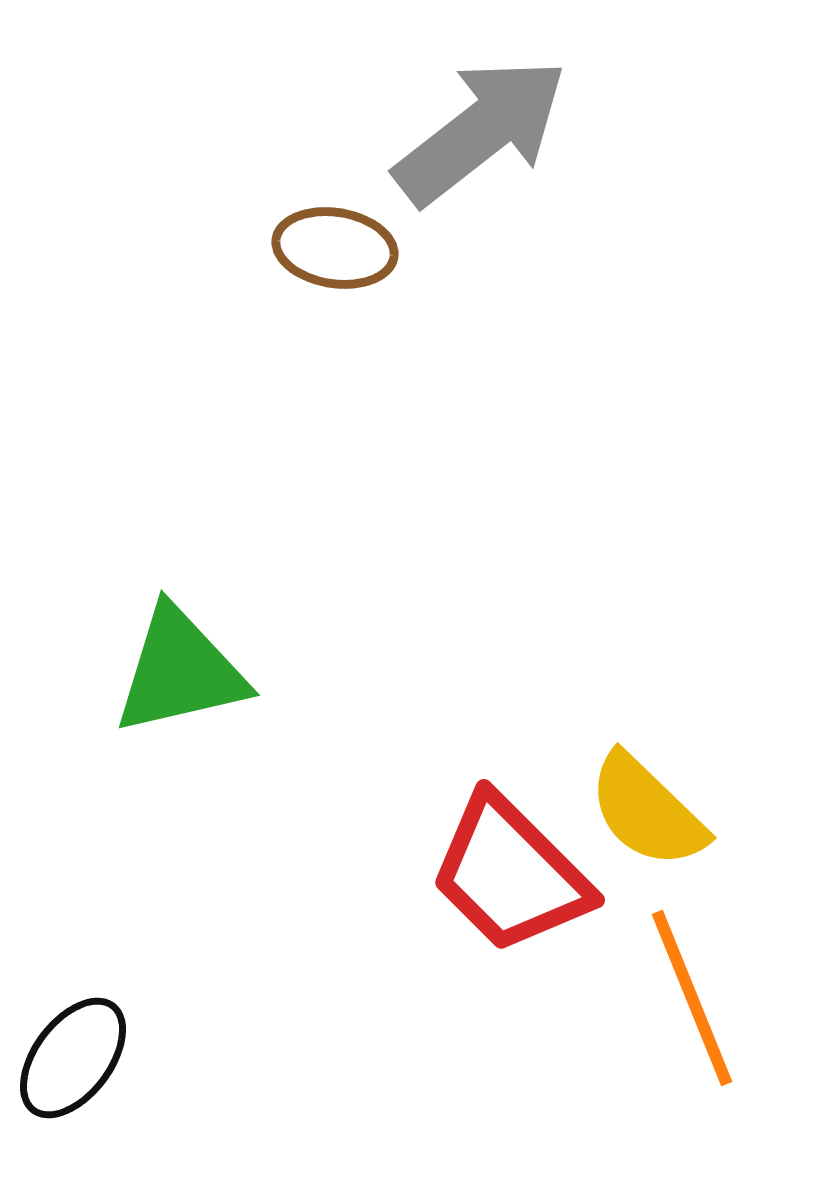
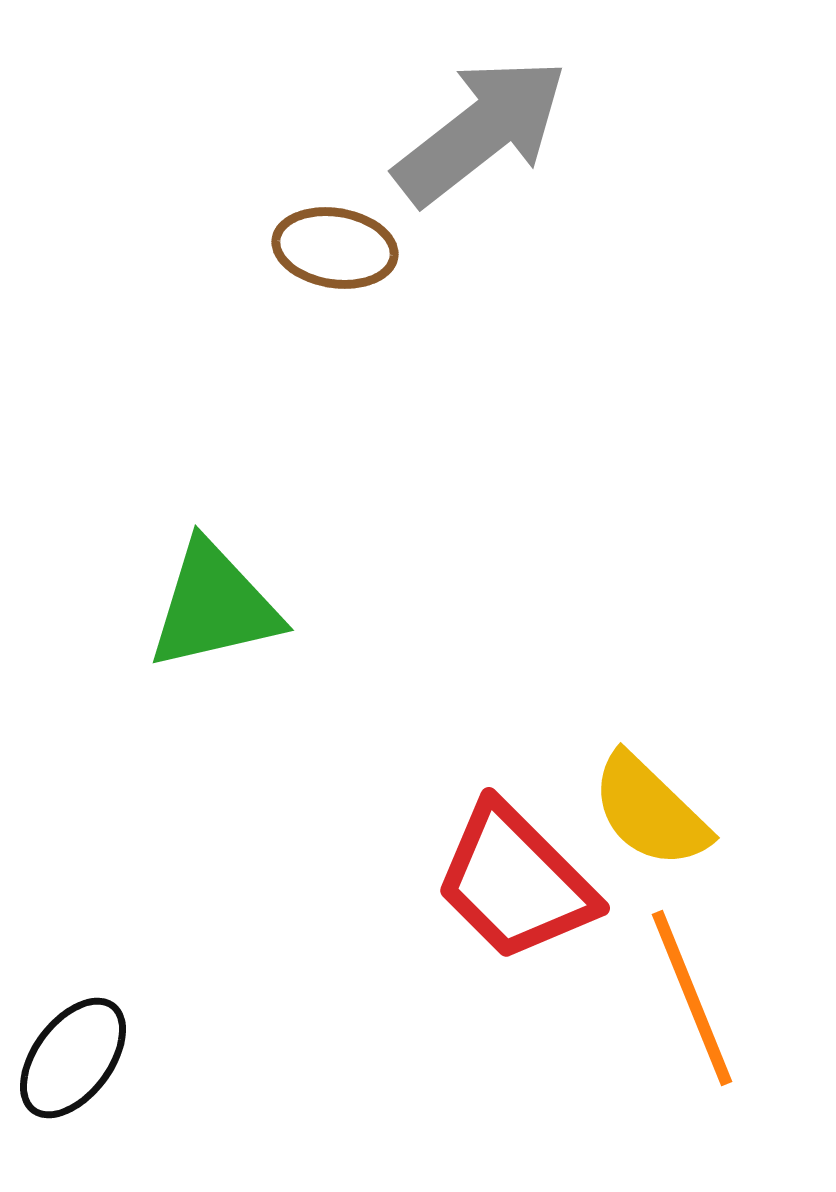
green triangle: moved 34 px right, 65 px up
yellow semicircle: moved 3 px right
red trapezoid: moved 5 px right, 8 px down
